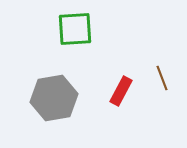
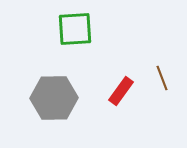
red rectangle: rotated 8 degrees clockwise
gray hexagon: rotated 9 degrees clockwise
